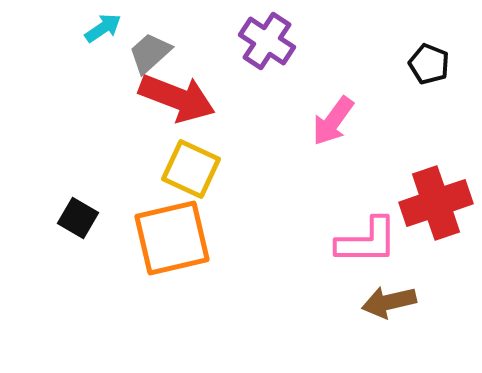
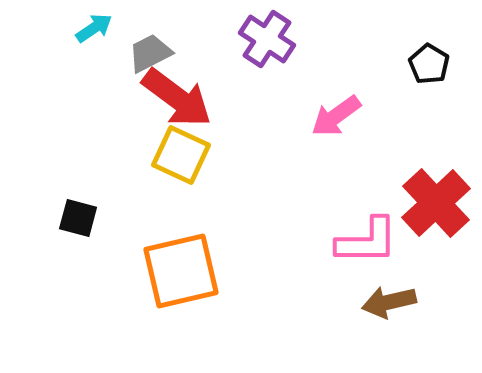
cyan arrow: moved 9 px left
purple cross: moved 2 px up
gray trapezoid: rotated 15 degrees clockwise
black pentagon: rotated 9 degrees clockwise
red arrow: rotated 16 degrees clockwise
pink arrow: moved 3 px right, 5 px up; rotated 18 degrees clockwise
yellow square: moved 10 px left, 14 px up
red cross: rotated 24 degrees counterclockwise
black square: rotated 15 degrees counterclockwise
orange square: moved 9 px right, 33 px down
